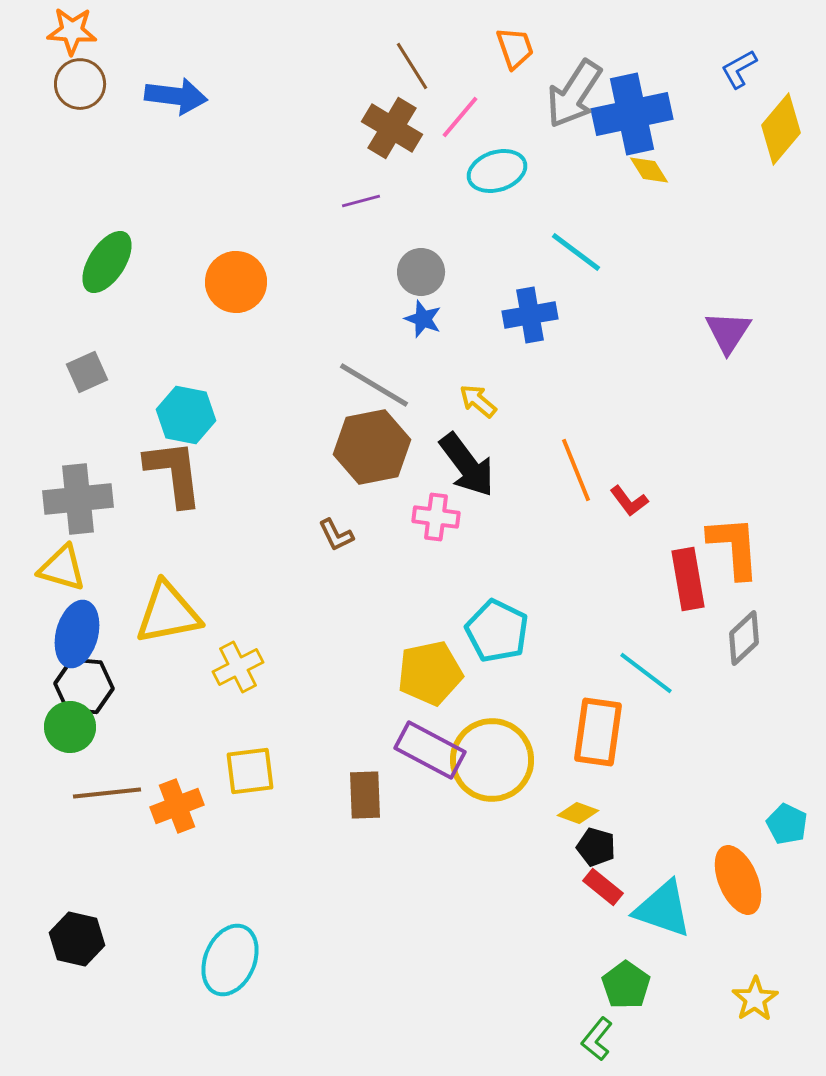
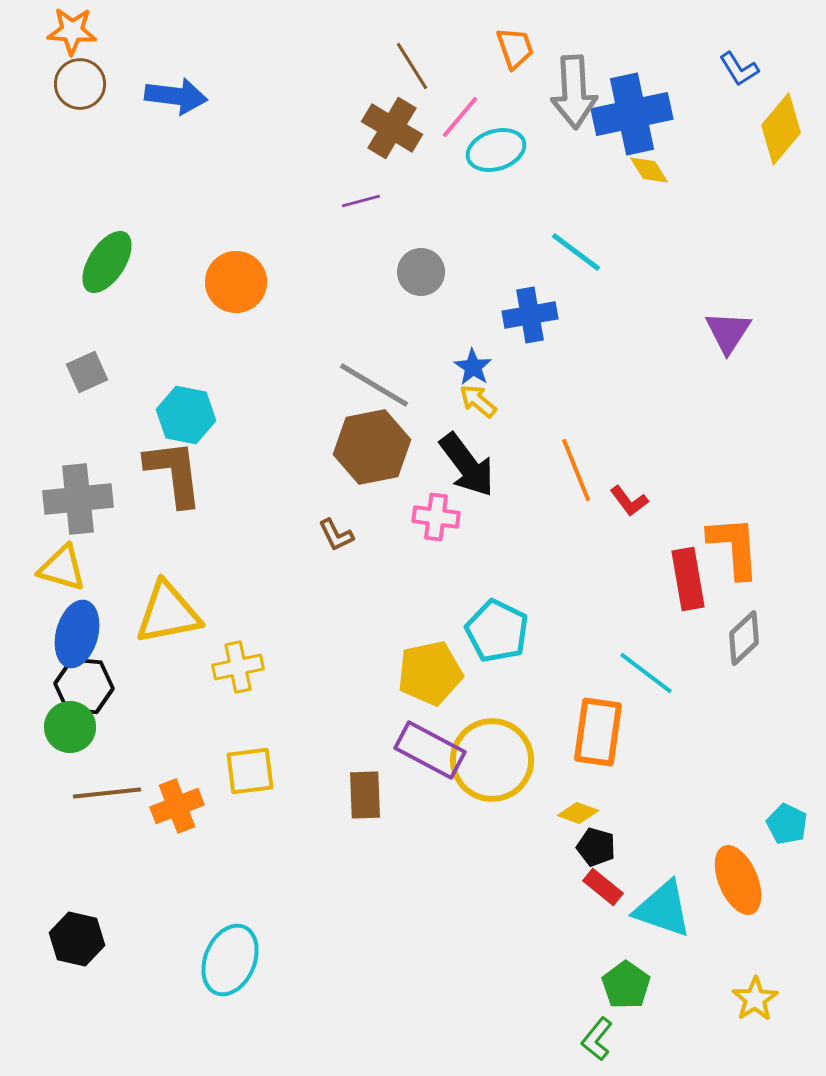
blue L-shape at (739, 69): rotated 93 degrees counterclockwise
gray arrow at (574, 94): moved 2 px up; rotated 36 degrees counterclockwise
cyan ellipse at (497, 171): moved 1 px left, 21 px up
blue star at (423, 319): moved 50 px right, 48 px down; rotated 12 degrees clockwise
yellow cross at (238, 667): rotated 15 degrees clockwise
